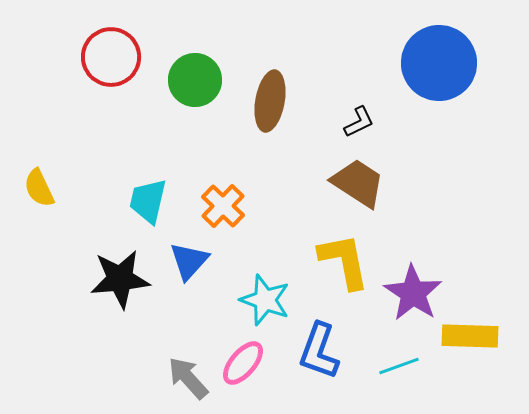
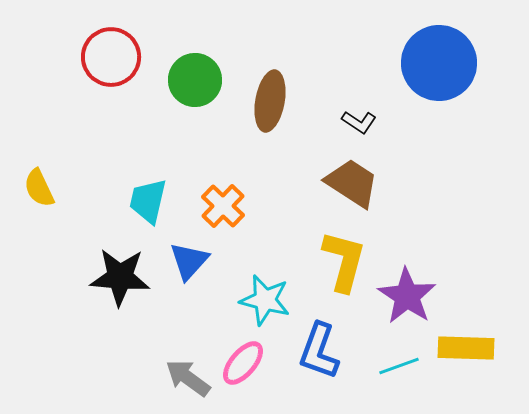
black L-shape: rotated 60 degrees clockwise
brown trapezoid: moved 6 px left
yellow L-shape: rotated 26 degrees clockwise
black star: moved 2 px up; rotated 10 degrees clockwise
purple star: moved 6 px left, 3 px down
cyan star: rotated 6 degrees counterclockwise
yellow rectangle: moved 4 px left, 12 px down
gray arrow: rotated 12 degrees counterclockwise
